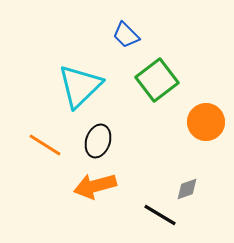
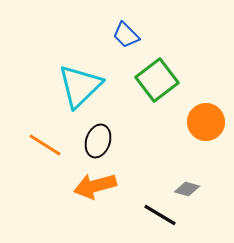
gray diamond: rotated 35 degrees clockwise
